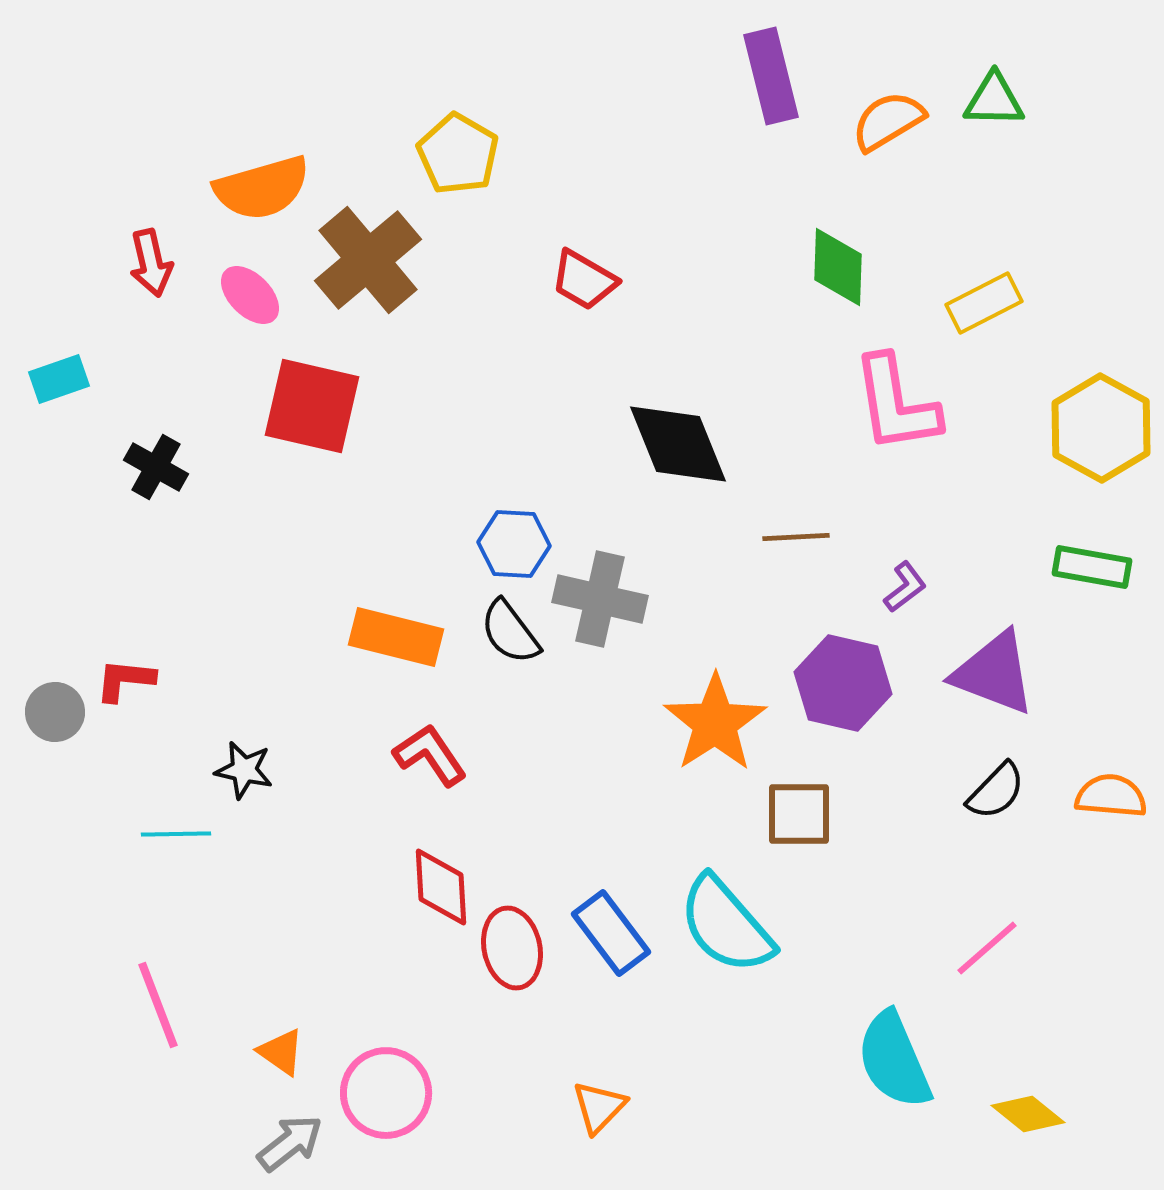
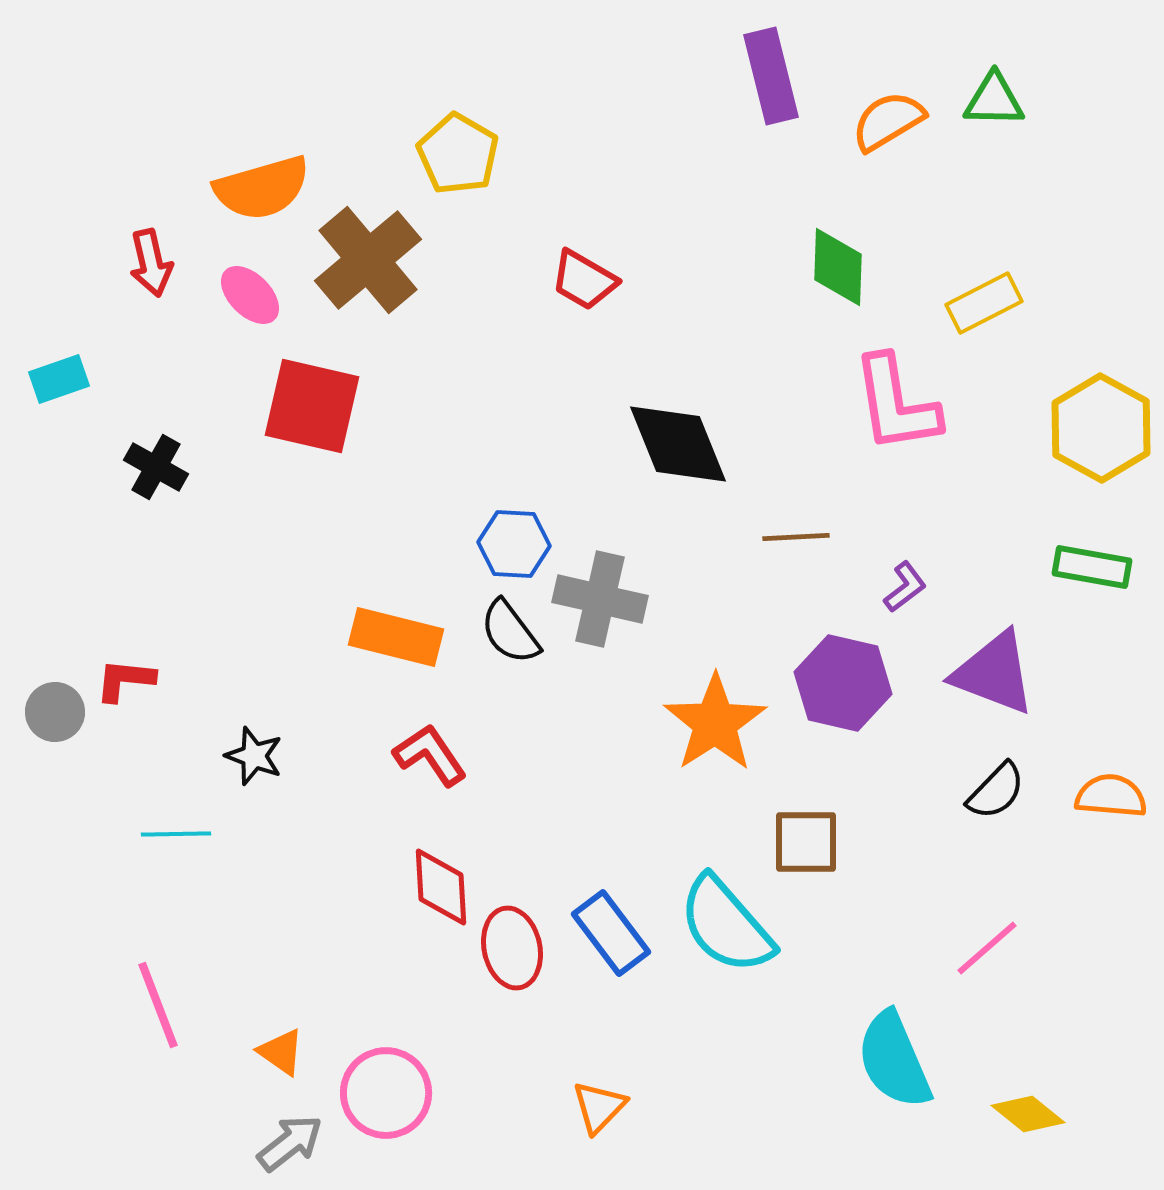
black star at (244, 770): moved 10 px right, 14 px up; rotated 8 degrees clockwise
brown square at (799, 814): moved 7 px right, 28 px down
